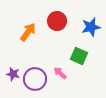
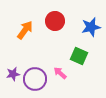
red circle: moved 2 px left
orange arrow: moved 3 px left, 2 px up
purple star: rotated 24 degrees counterclockwise
